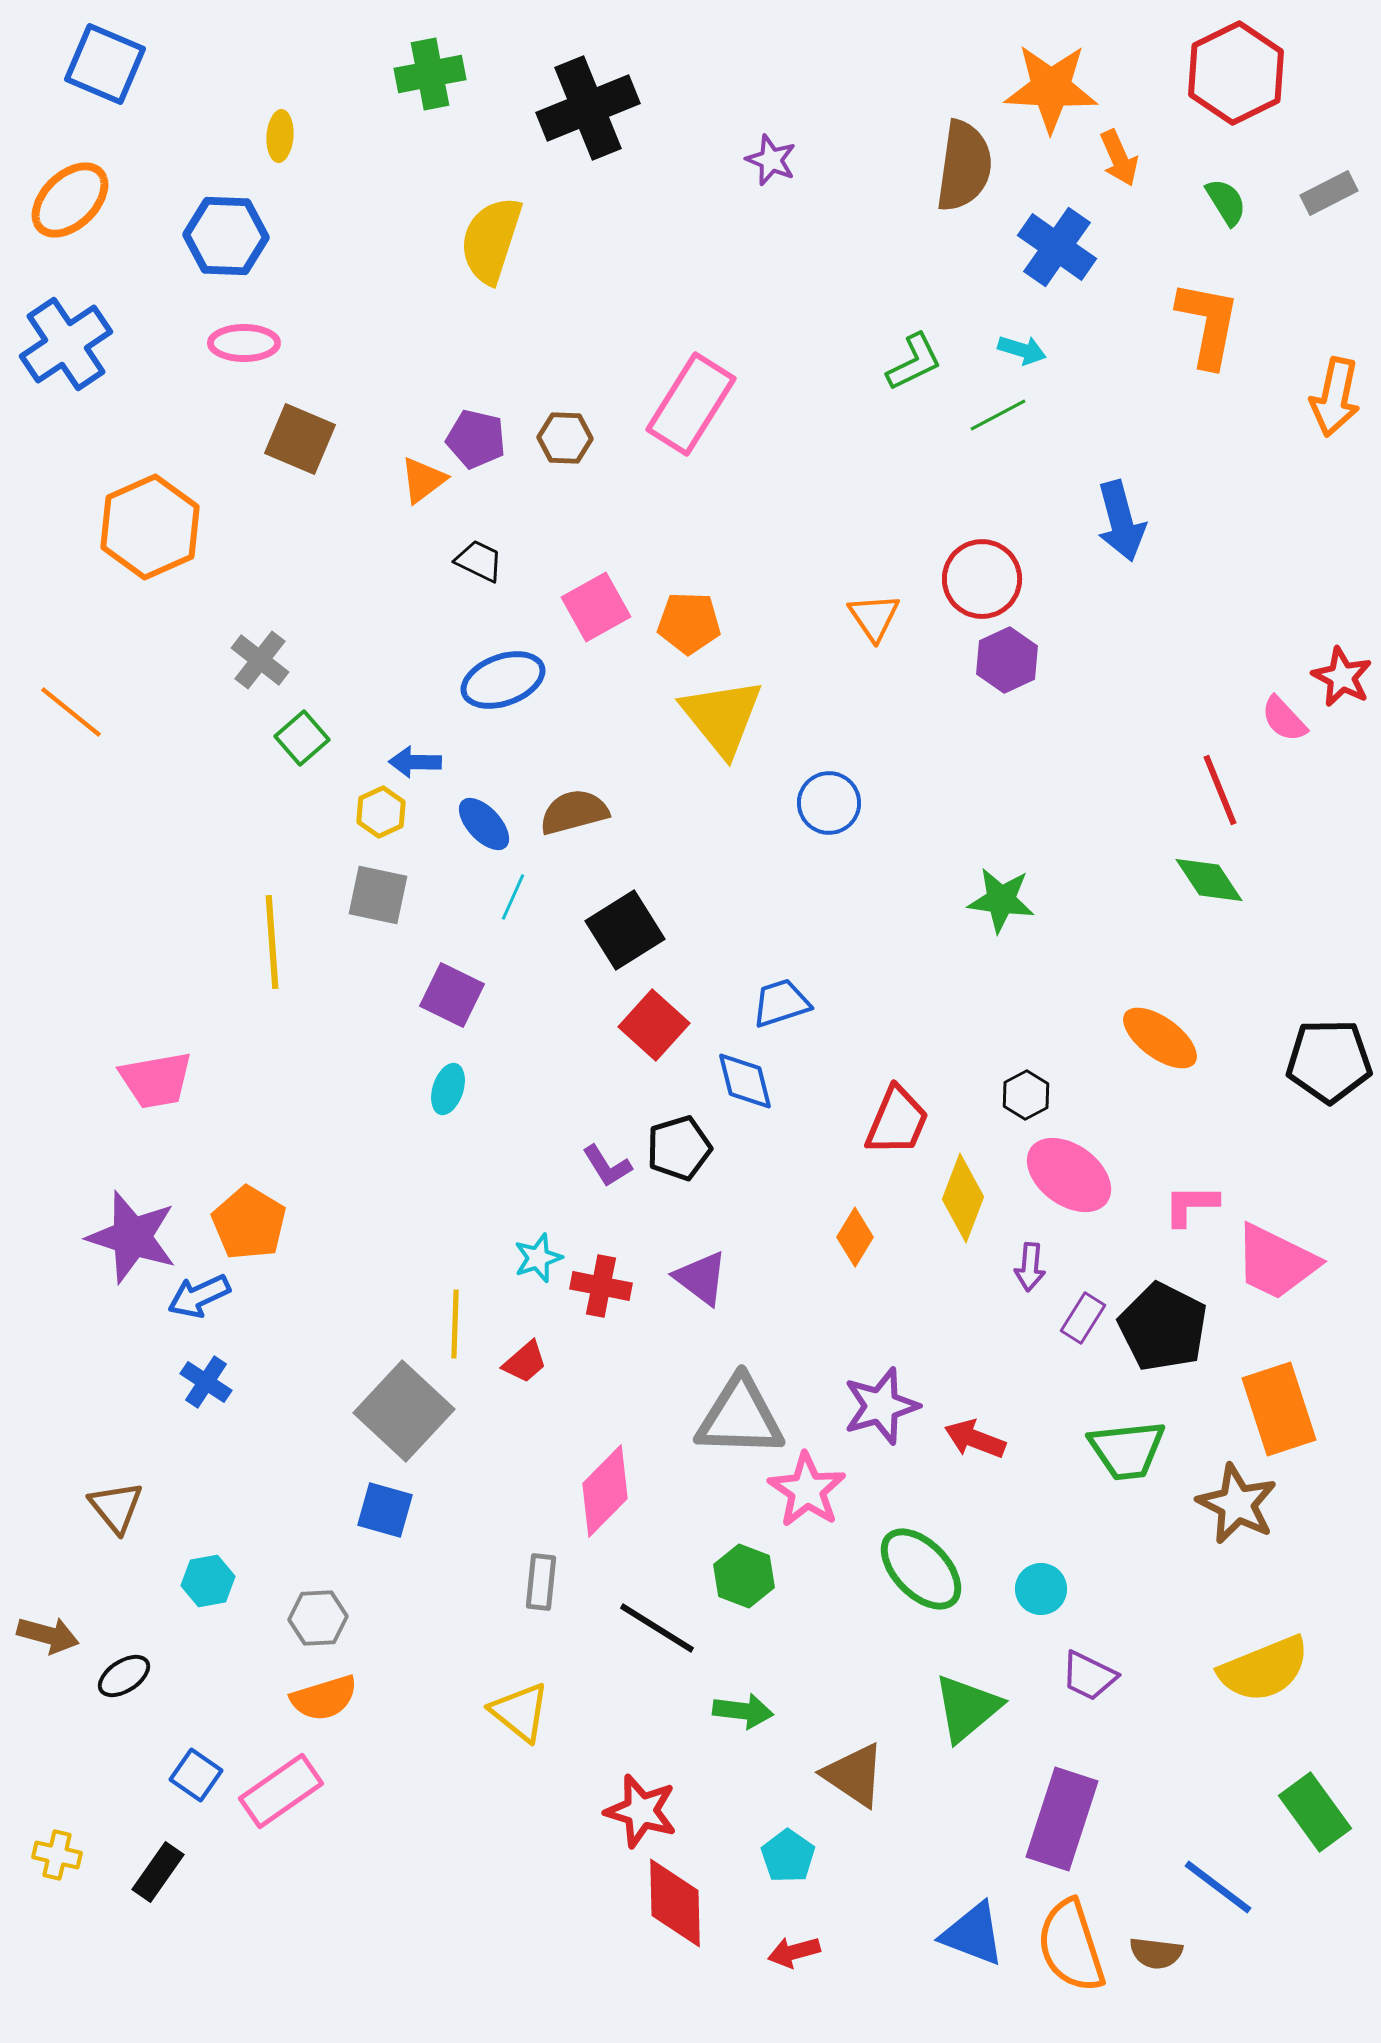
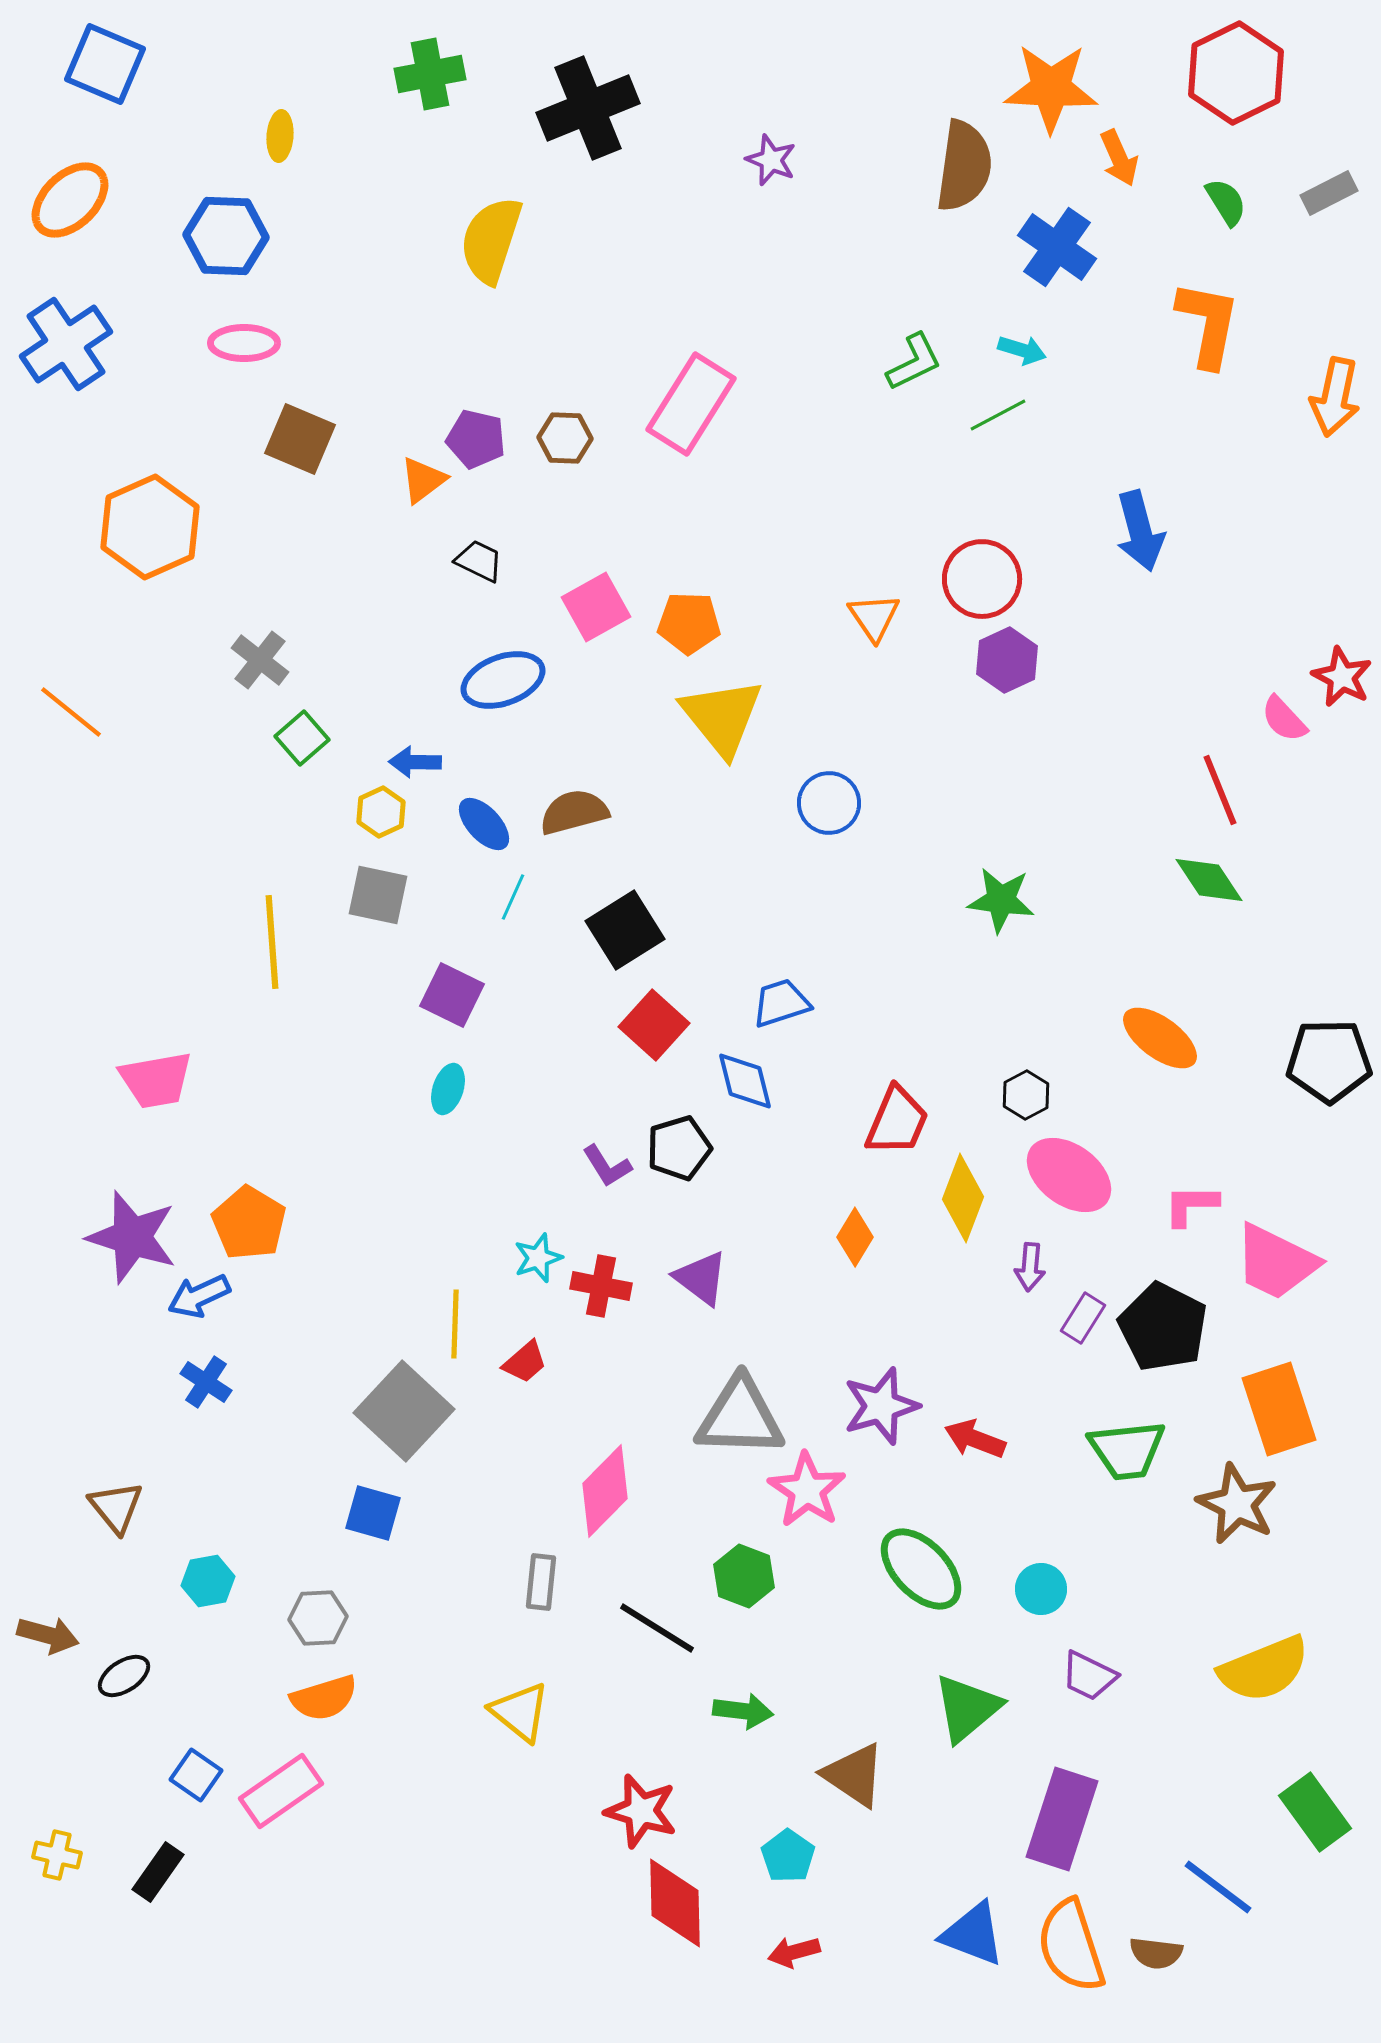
blue arrow at (1121, 521): moved 19 px right, 10 px down
blue square at (385, 1510): moved 12 px left, 3 px down
